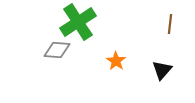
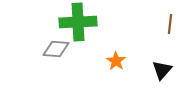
green cross: rotated 30 degrees clockwise
gray diamond: moved 1 px left, 1 px up
